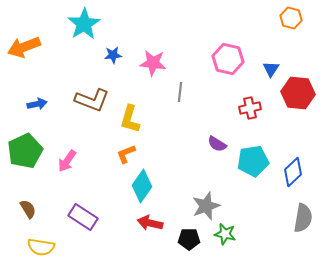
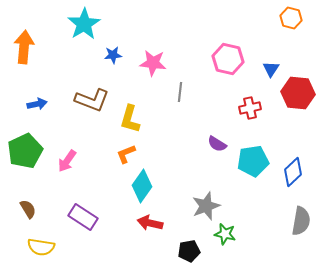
orange arrow: rotated 116 degrees clockwise
gray semicircle: moved 2 px left, 3 px down
black pentagon: moved 12 px down; rotated 10 degrees counterclockwise
